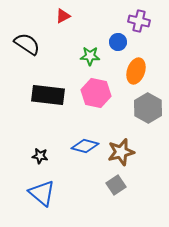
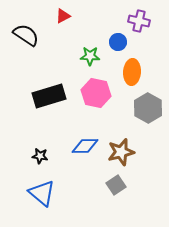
black semicircle: moved 1 px left, 9 px up
orange ellipse: moved 4 px left, 1 px down; rotated 15 degrees counterclockwise
black rectangle: moved 1 px right, 1 px down; rotated 24 degrees counterclockwise
blue diamond: rotated 16 degrees counterclockwise
